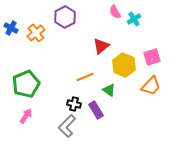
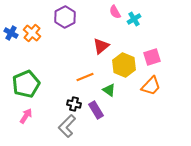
blue cross: moved 5 px down
orange cross: moved 4 px left; rotated 12 degrees counterclockwise
